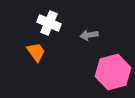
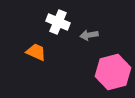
white cross: moved 9 px right, 1 px up
orange trapezoid: rotated 30 degrees counterclockwise
